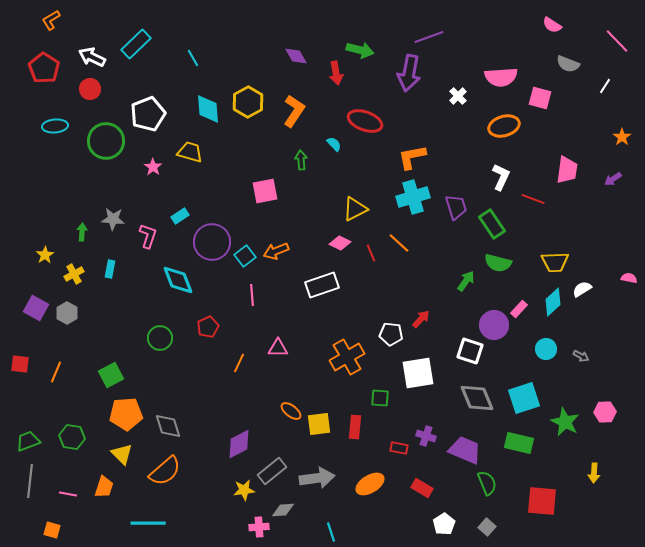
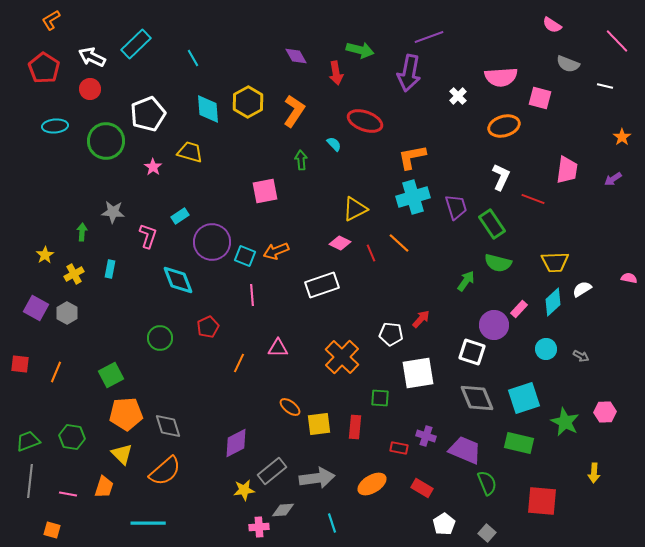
white line at (605, 86): rotated 70 degrees clockwise
gray star at (113, 219): moved 7 px up
cyan square at (245, 256): rotated 30 degrees counterclockwise
white square at (470, 351): moved 2 px right, 1 px down
orange cross at (347, 357): moved 5 px left; rotated 16 degrees counterclockwise
orange ellipse at (291, 411): moved 1 px left, 4 px up
purple diamond at (239, 444): moved 3 px left, 1 px up
orange ellipse at (370, 484): moved 2 px right
gray square at (487, 527): moved 6 px down
cyan line at (331, 532): moved 1 px right, 9 px up
